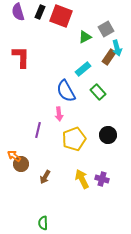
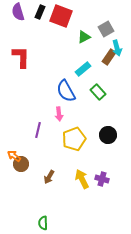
green triangle: moved 1 px left
brown arrow: moved 4 px right
